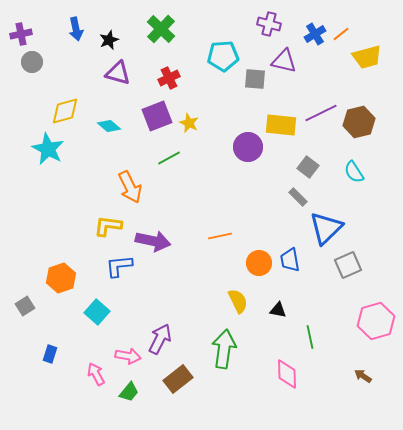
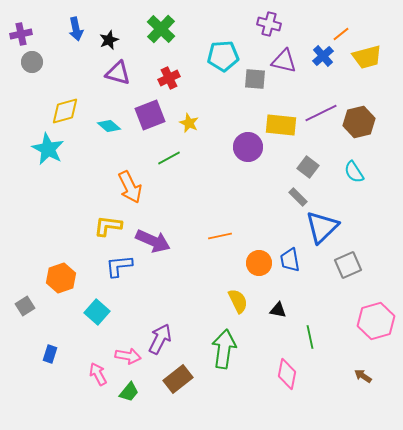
blue cross at (315, 34): moved 8 px right, 22 px down; rotated 10 degrees counterclockwise
purple square at (157, 116): moved 7 px left, 1 px up
blue triangle at (326, 228): moved 4 px left, 1 px up
purple arrow at (153, 241): rotated 12 degrees clockwise
pink arrow at (96, 374): moved 2 px right
pink diamond at (287, 374): rotated 12 degrees clockwise
